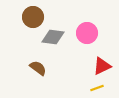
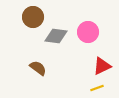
pink circle: moved 1 px right, 1 px up
gray diamond: moved 3 px right, 1 px up
